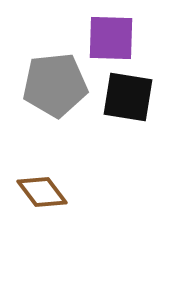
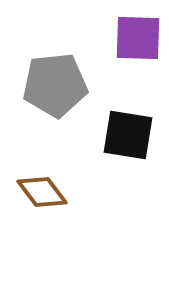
purple square: moved 27 px right
black square: moved 38 px down
